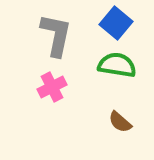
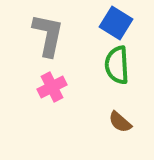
blue square: rotated 8 degrees counterclockwise
gray L-shape: moved 8 px left
green semicircle: rotated 102 degrees counterclockwise
